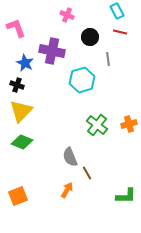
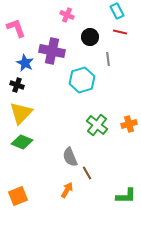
yellow triangle: moved 2 px down
